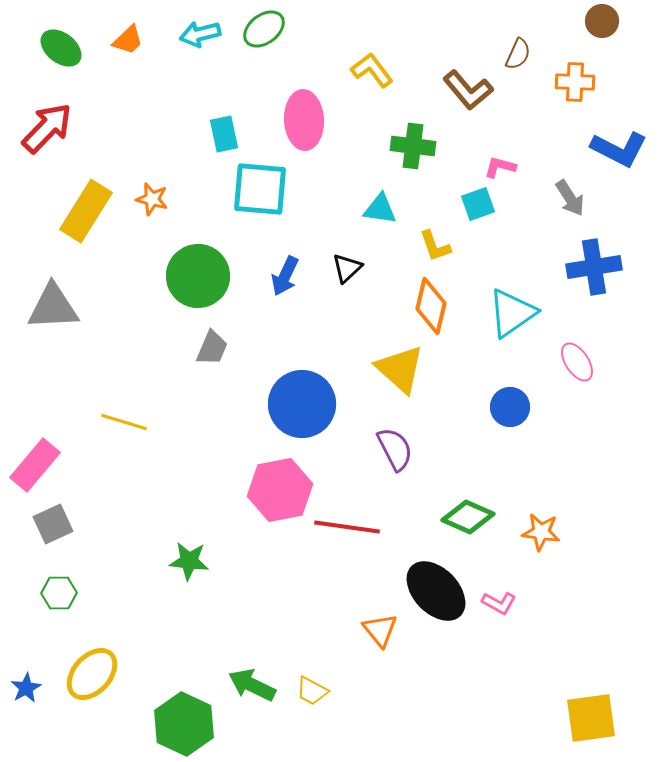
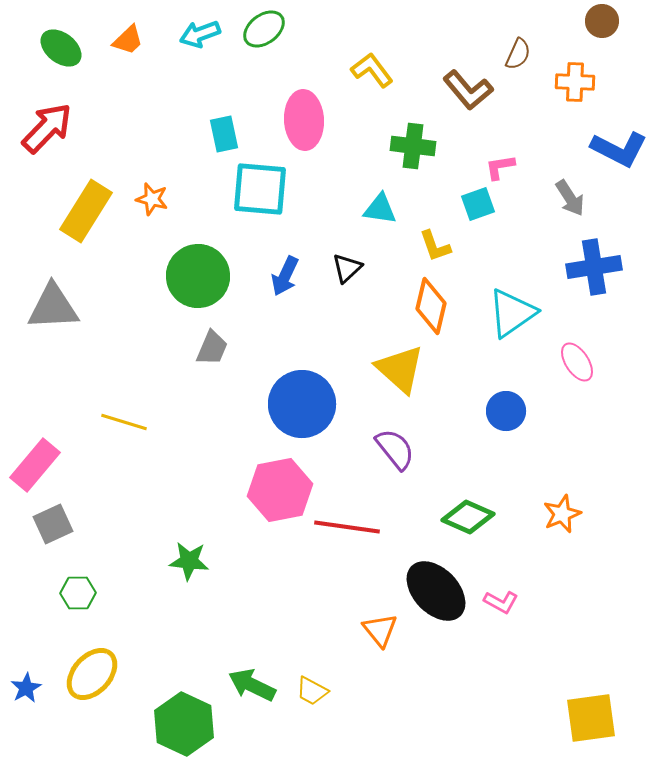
cyan arrow at (200, 34): rotated 6 degrees counterclockwise
pink L-shape at (500, 167): rotated 24 degrees counterclockwise
blue circle at (510, 407): moved 4 px left, 4 px down
purple semicircle at (395, 449): rotated 12 degrees counterclockwise
orange star at (541, 532): moved 21 px right, 18 px up; rotated 30 degrees counterclockwise
green hexagon at (59, 593): moved 19 px right
pink L-shape at (499, 603): moved 2 px right, 1 px up
